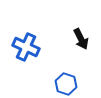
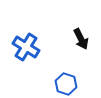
blue cross: rotated 8 degrees clockwise
